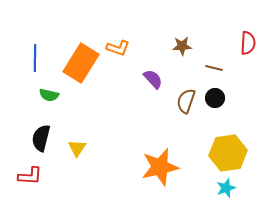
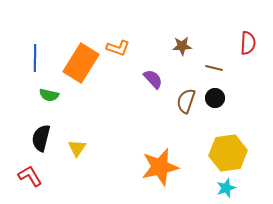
red L-shape: rotated 125 degrees counterclockwise
